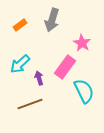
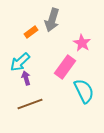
orange rectangle: moved 11 px right, 7 px down
cyan arrow: moved 2 px up
purple arrow: moved 13 px left
